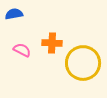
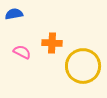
pink semicircle: moved 2 px down
yellow circle: moved 3 px down
